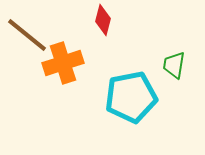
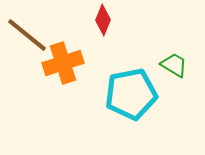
red diamond: rotated 8 degrees clockwise
green trapezoid: rotated 112 degrees clockwise
cyan pentagon: moved 3 px up
